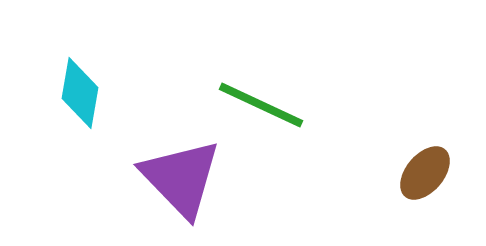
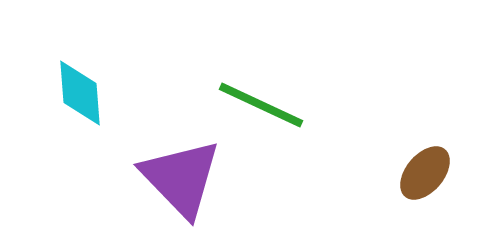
cyan diamond: rotated 14 degrees counterclockwise
